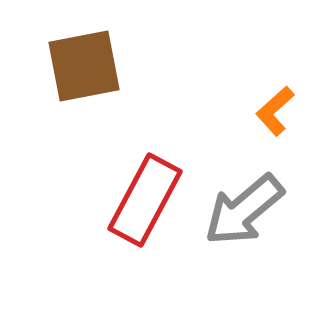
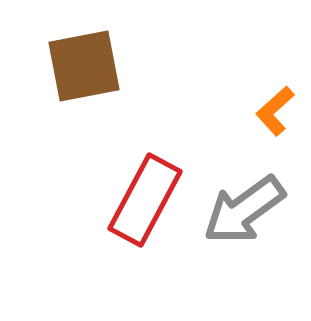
gray arrow: rotated 4 degrees clockwise
